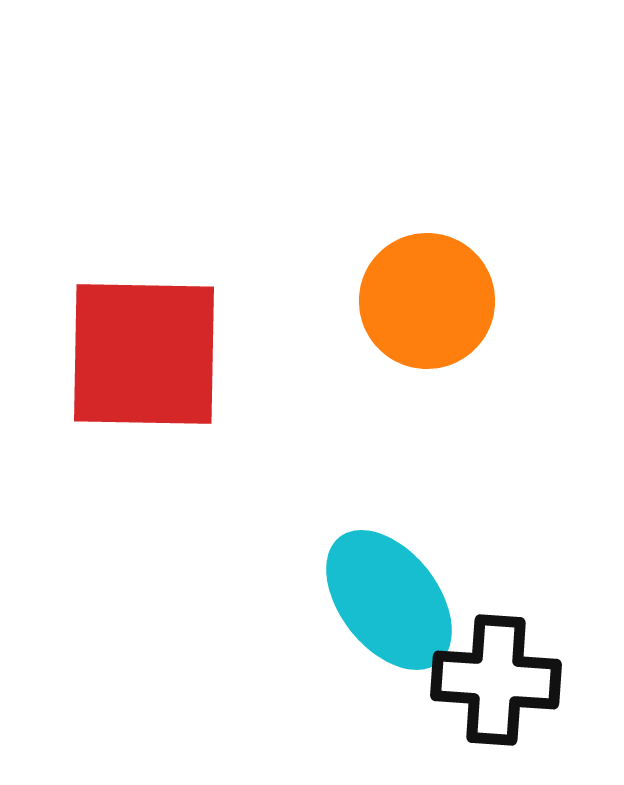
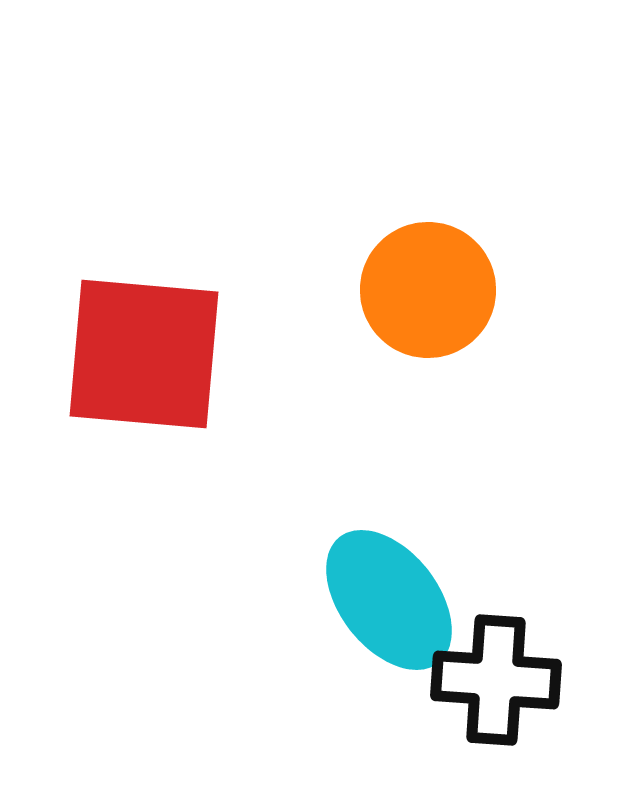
orange circle: moved 1 px right, 11 px up
red square: rotated 4 degrees clockwise
